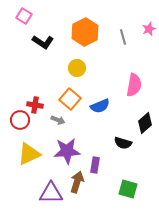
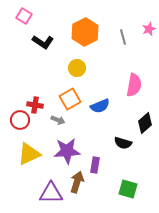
orange square: rotated 20 degrees clockwise
